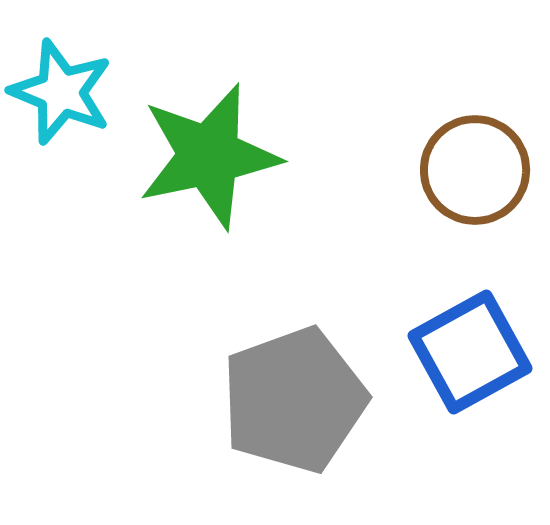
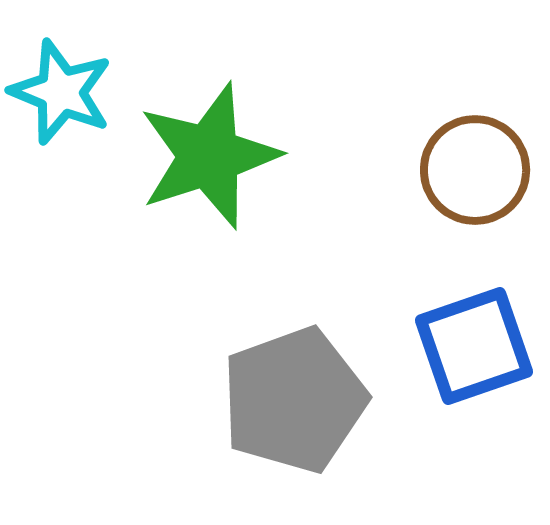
green star: rotated 6 degrees counterclockwise
blue square: moved 4 px right, 6 px up; rotated 10 degrees clockwise
